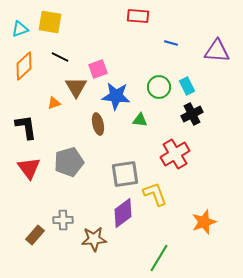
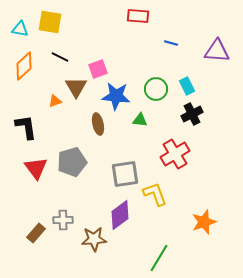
cyan triangle: rotated 30 degrees clockwise
green circle: moved 3 px left, 2 px down
orange triangle: moved 1 px right, 2 px up
gray pentagon: moved 3 px right
red triangle: moved 7 px right
purple diamond: moved 3 px left, 2 px down
brown rectangle: moved 1 px right, 2 px up
